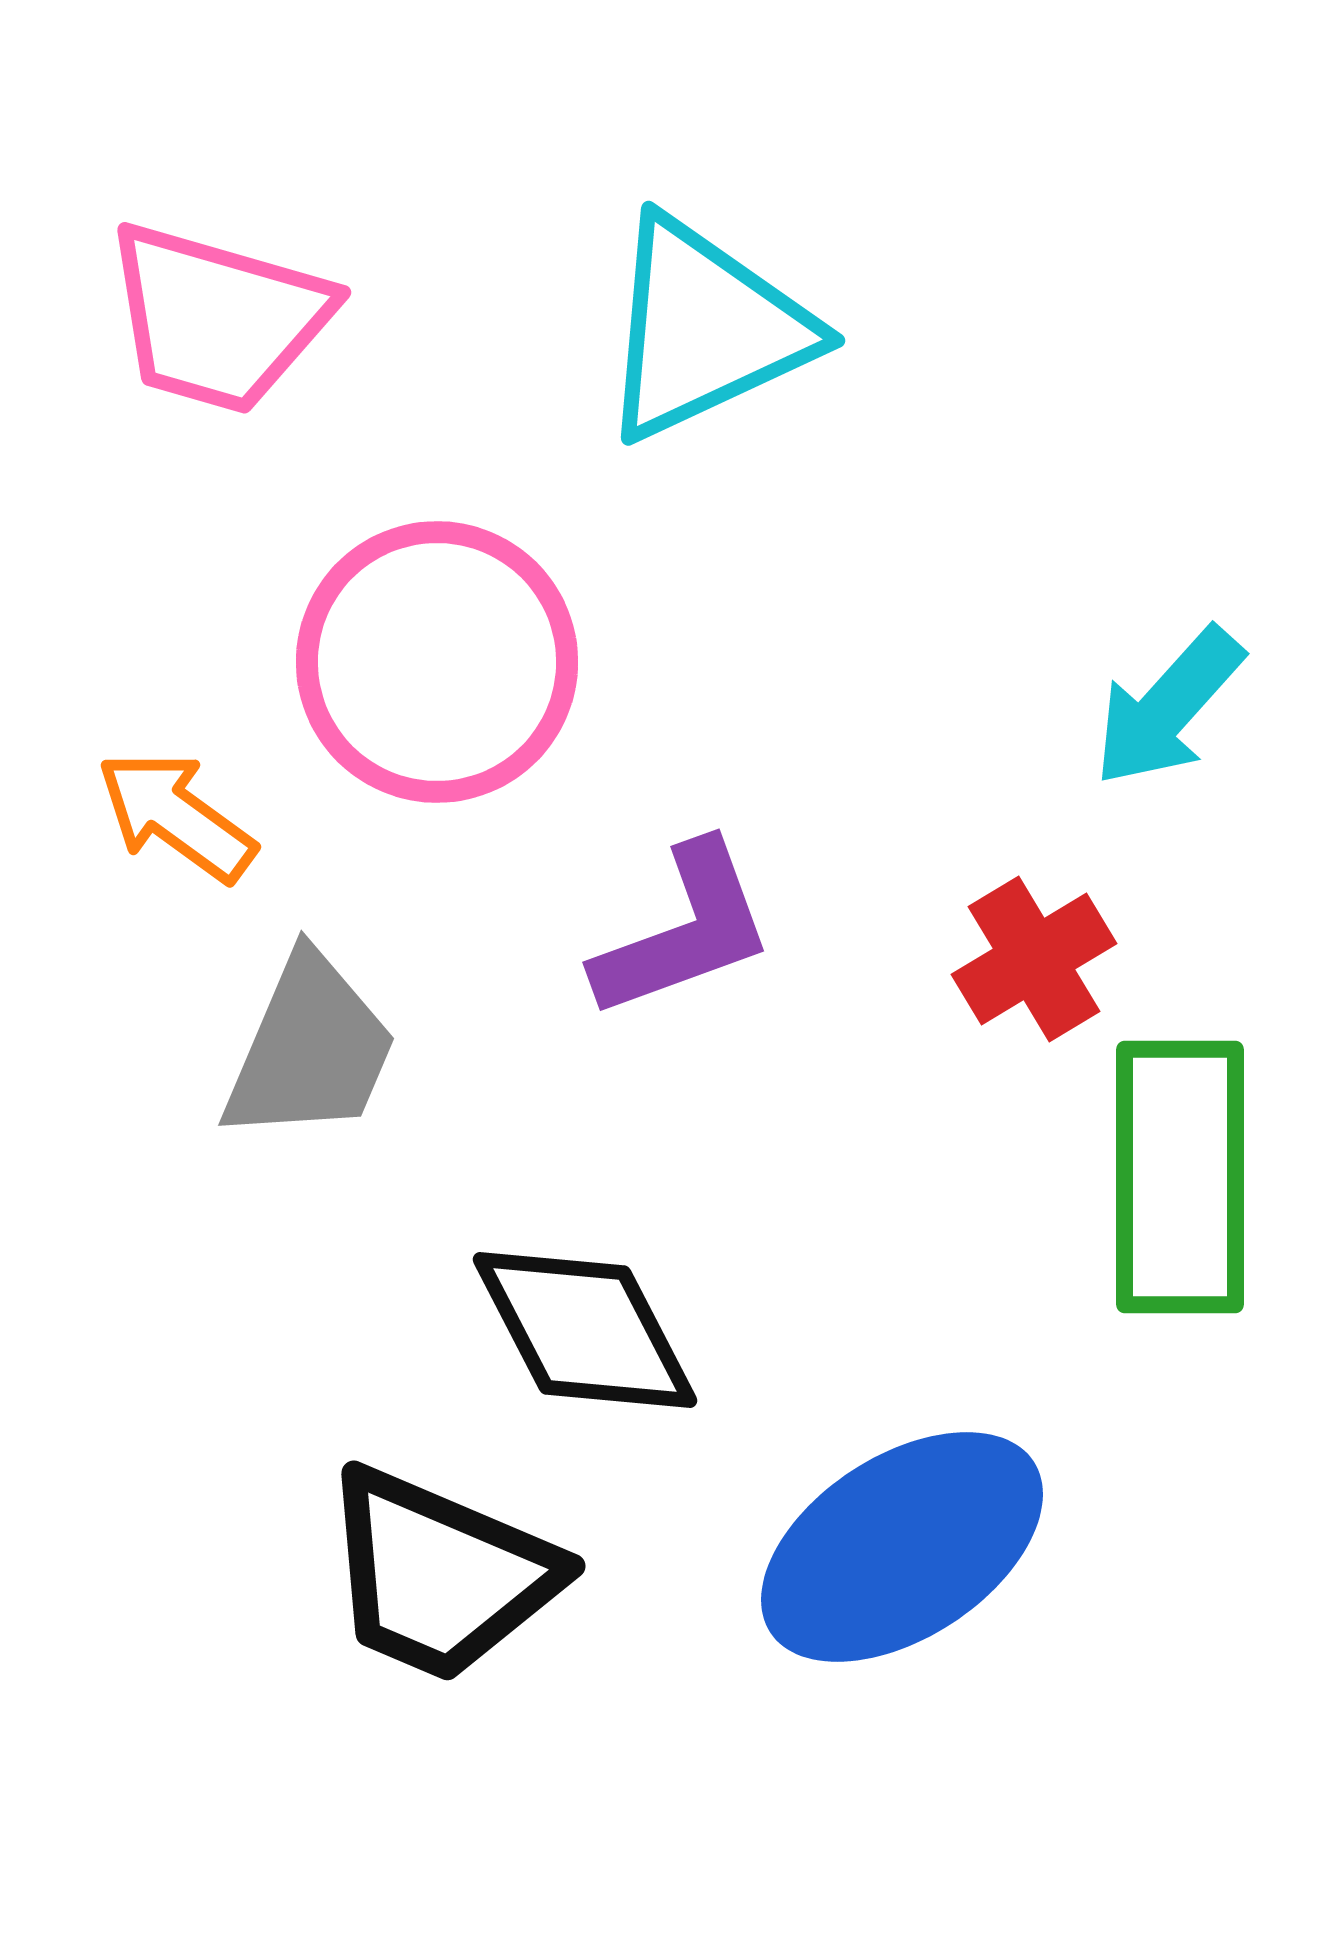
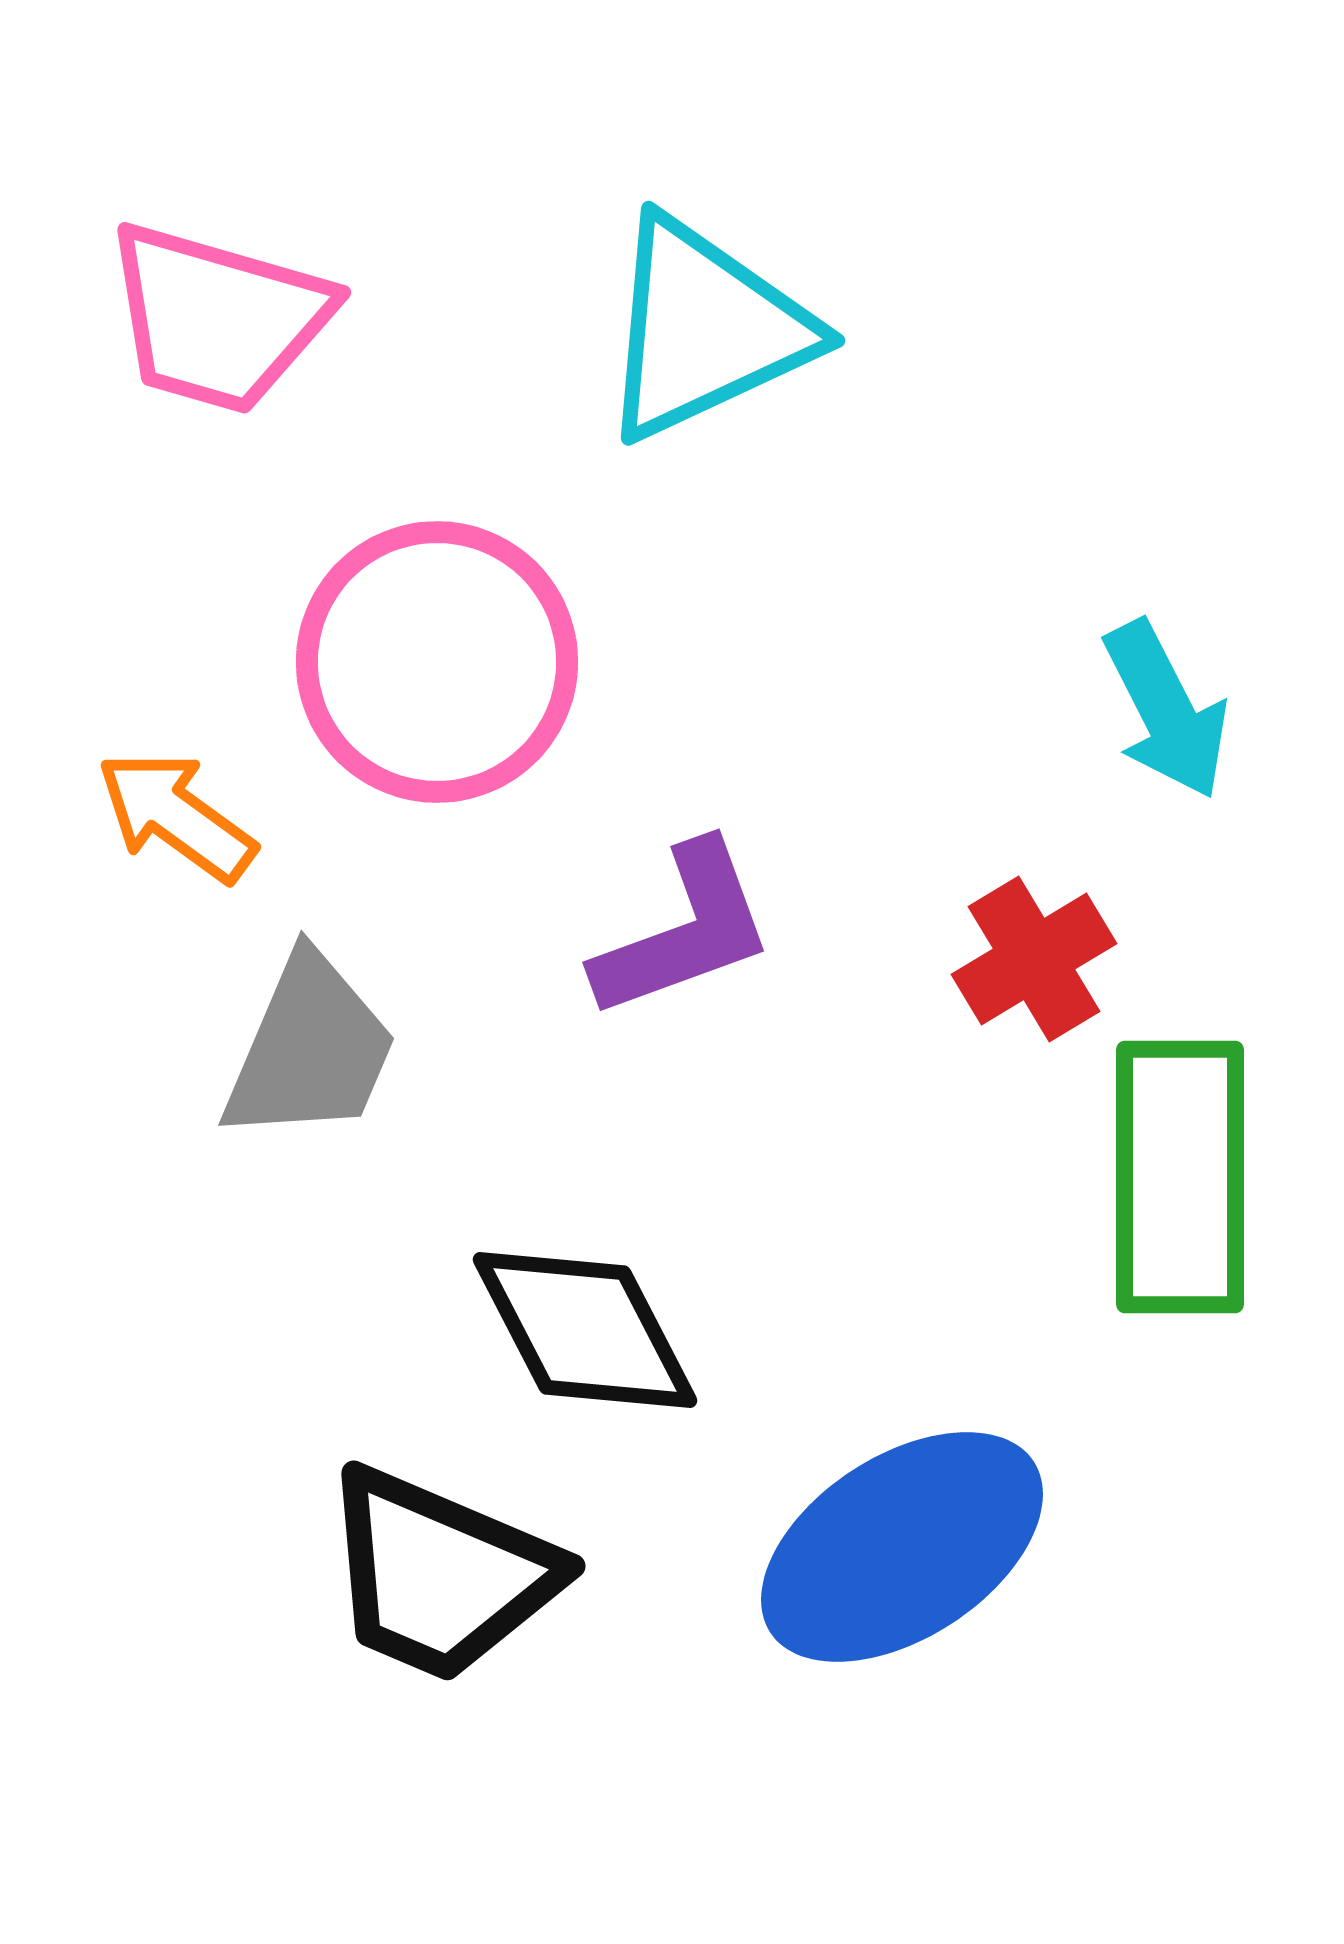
cyan arrow: moved 2 px left, 3 px down; rotated 69 degrees counterclockwise
